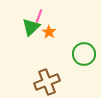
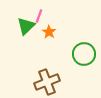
green triangle: moved 5 px left, 1 px up
